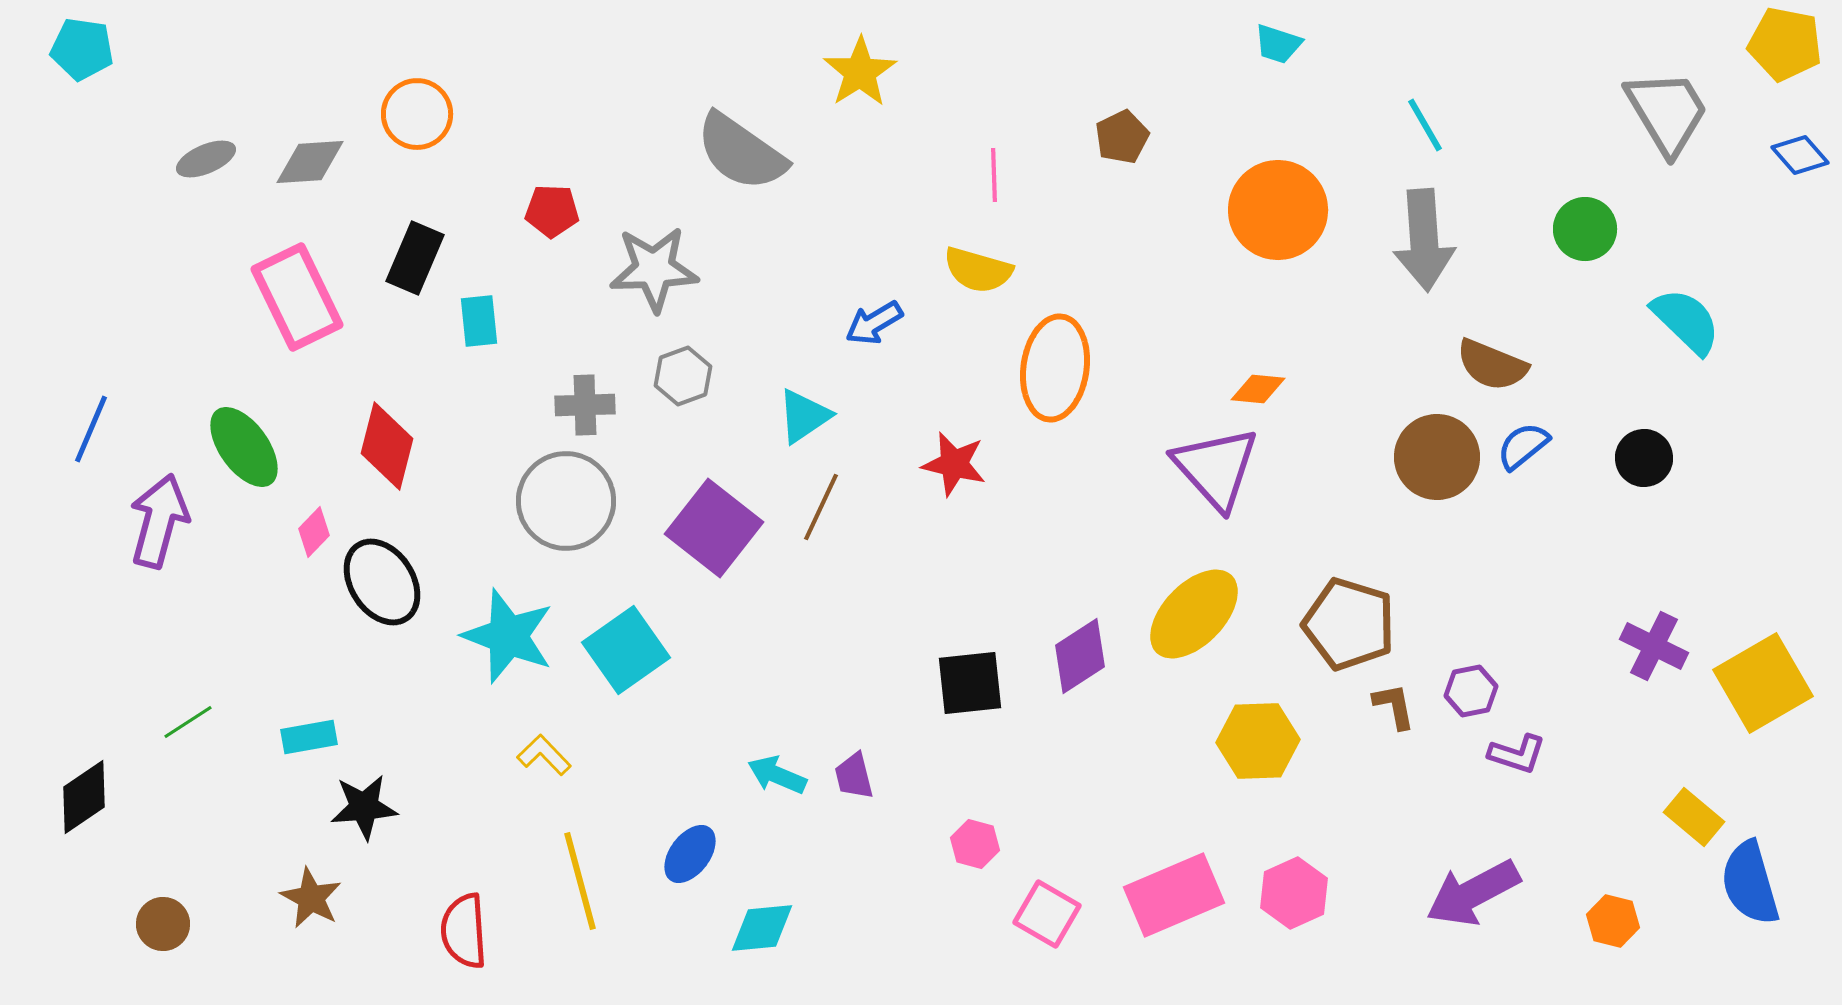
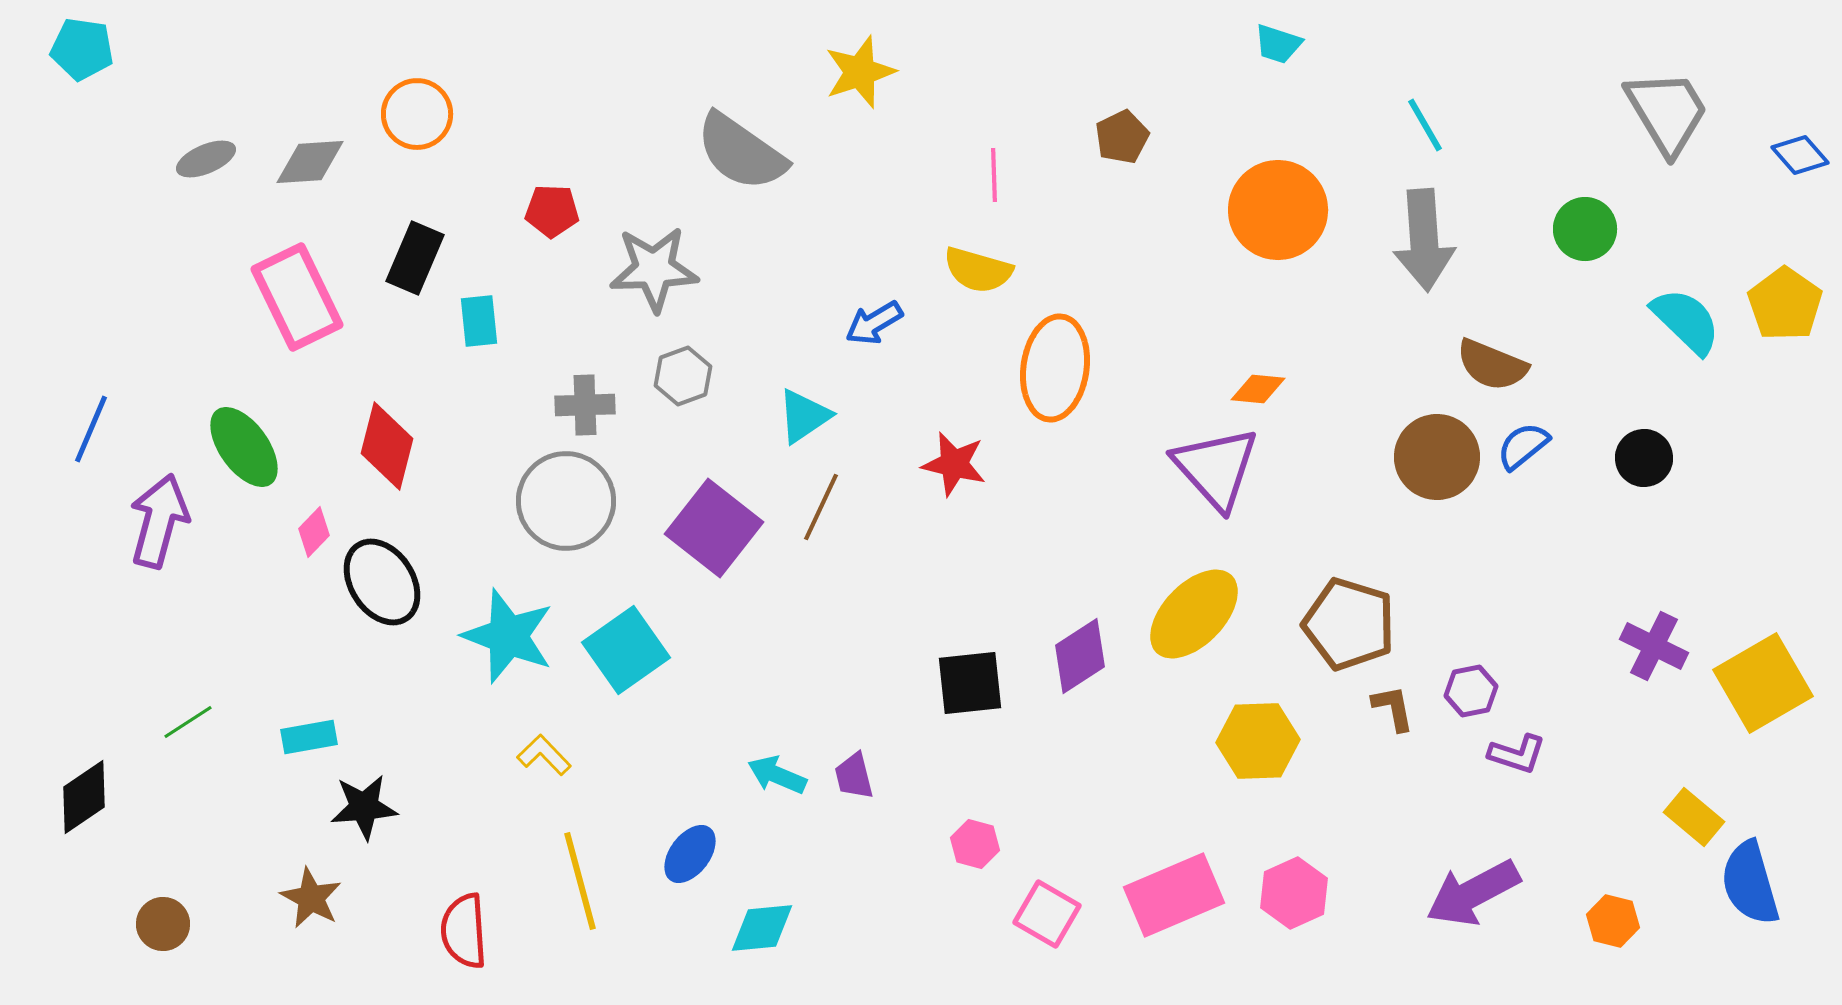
yellow pentagon at (1785, 44): moved 260 px down; rotated 24 degrees clockwise
yellow star at (860, 72): rotated 14 degrees clockwise
brown L-shape at (1394, 706): moved 1 px left, 2 px down
